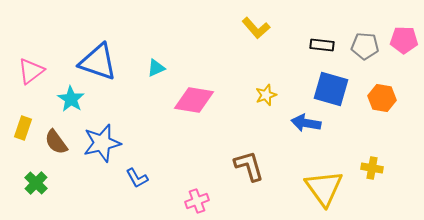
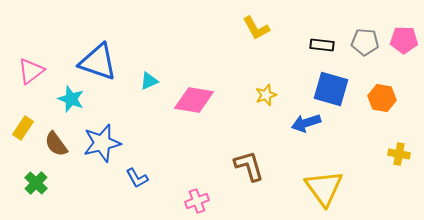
yellow L-shape: rotated 12 degrees clockwise
gray pentagon: moved 4 px up
cyan triangle: moved 7 px left, 13 px down
cyan star: rotated 12 degrees counterclockwise
blue arrow: rotated 28 degrees counterclockwise
yellow rectangle: rotated 15 degrees clockwise
brown semicircle: moved 2 px down
yellow cross: moved 27 px right, 14 px up
